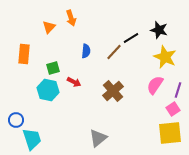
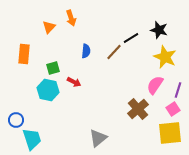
brown cross: moved 25 px right, 18 px down
